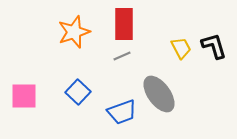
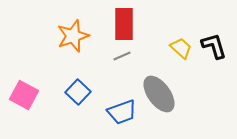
orange star: moved 1 px left, 4 px down
yellow trapezoid: rotated 20 degrees counterclockwise
pink square: moved 1 px up; rotated 28 degrees clockwise
